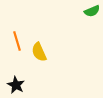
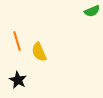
black star: moved 2 px right, 5 px up
